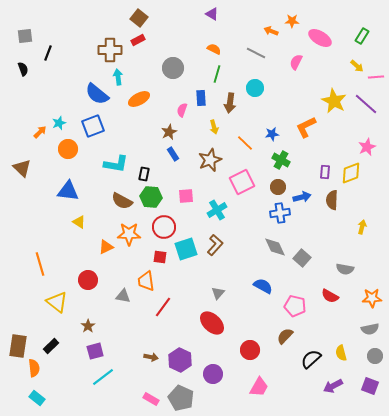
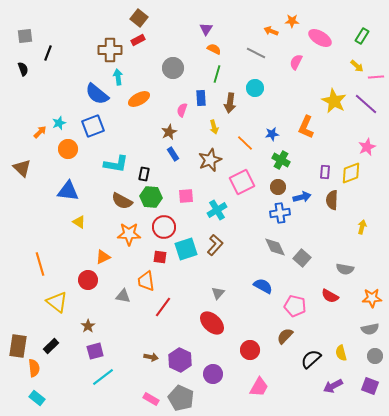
purple triangle at (212, 14): moved 6 px left, 15 px down; rotated 32 degrees clockwise
orange L-shape at (306, 127): rotated 40 degrees counterclockwise
orange triangle at (106, 247): moved 3 px left, 10 px down
